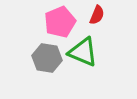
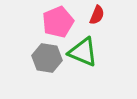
pink pentagon: moved 2 px left
